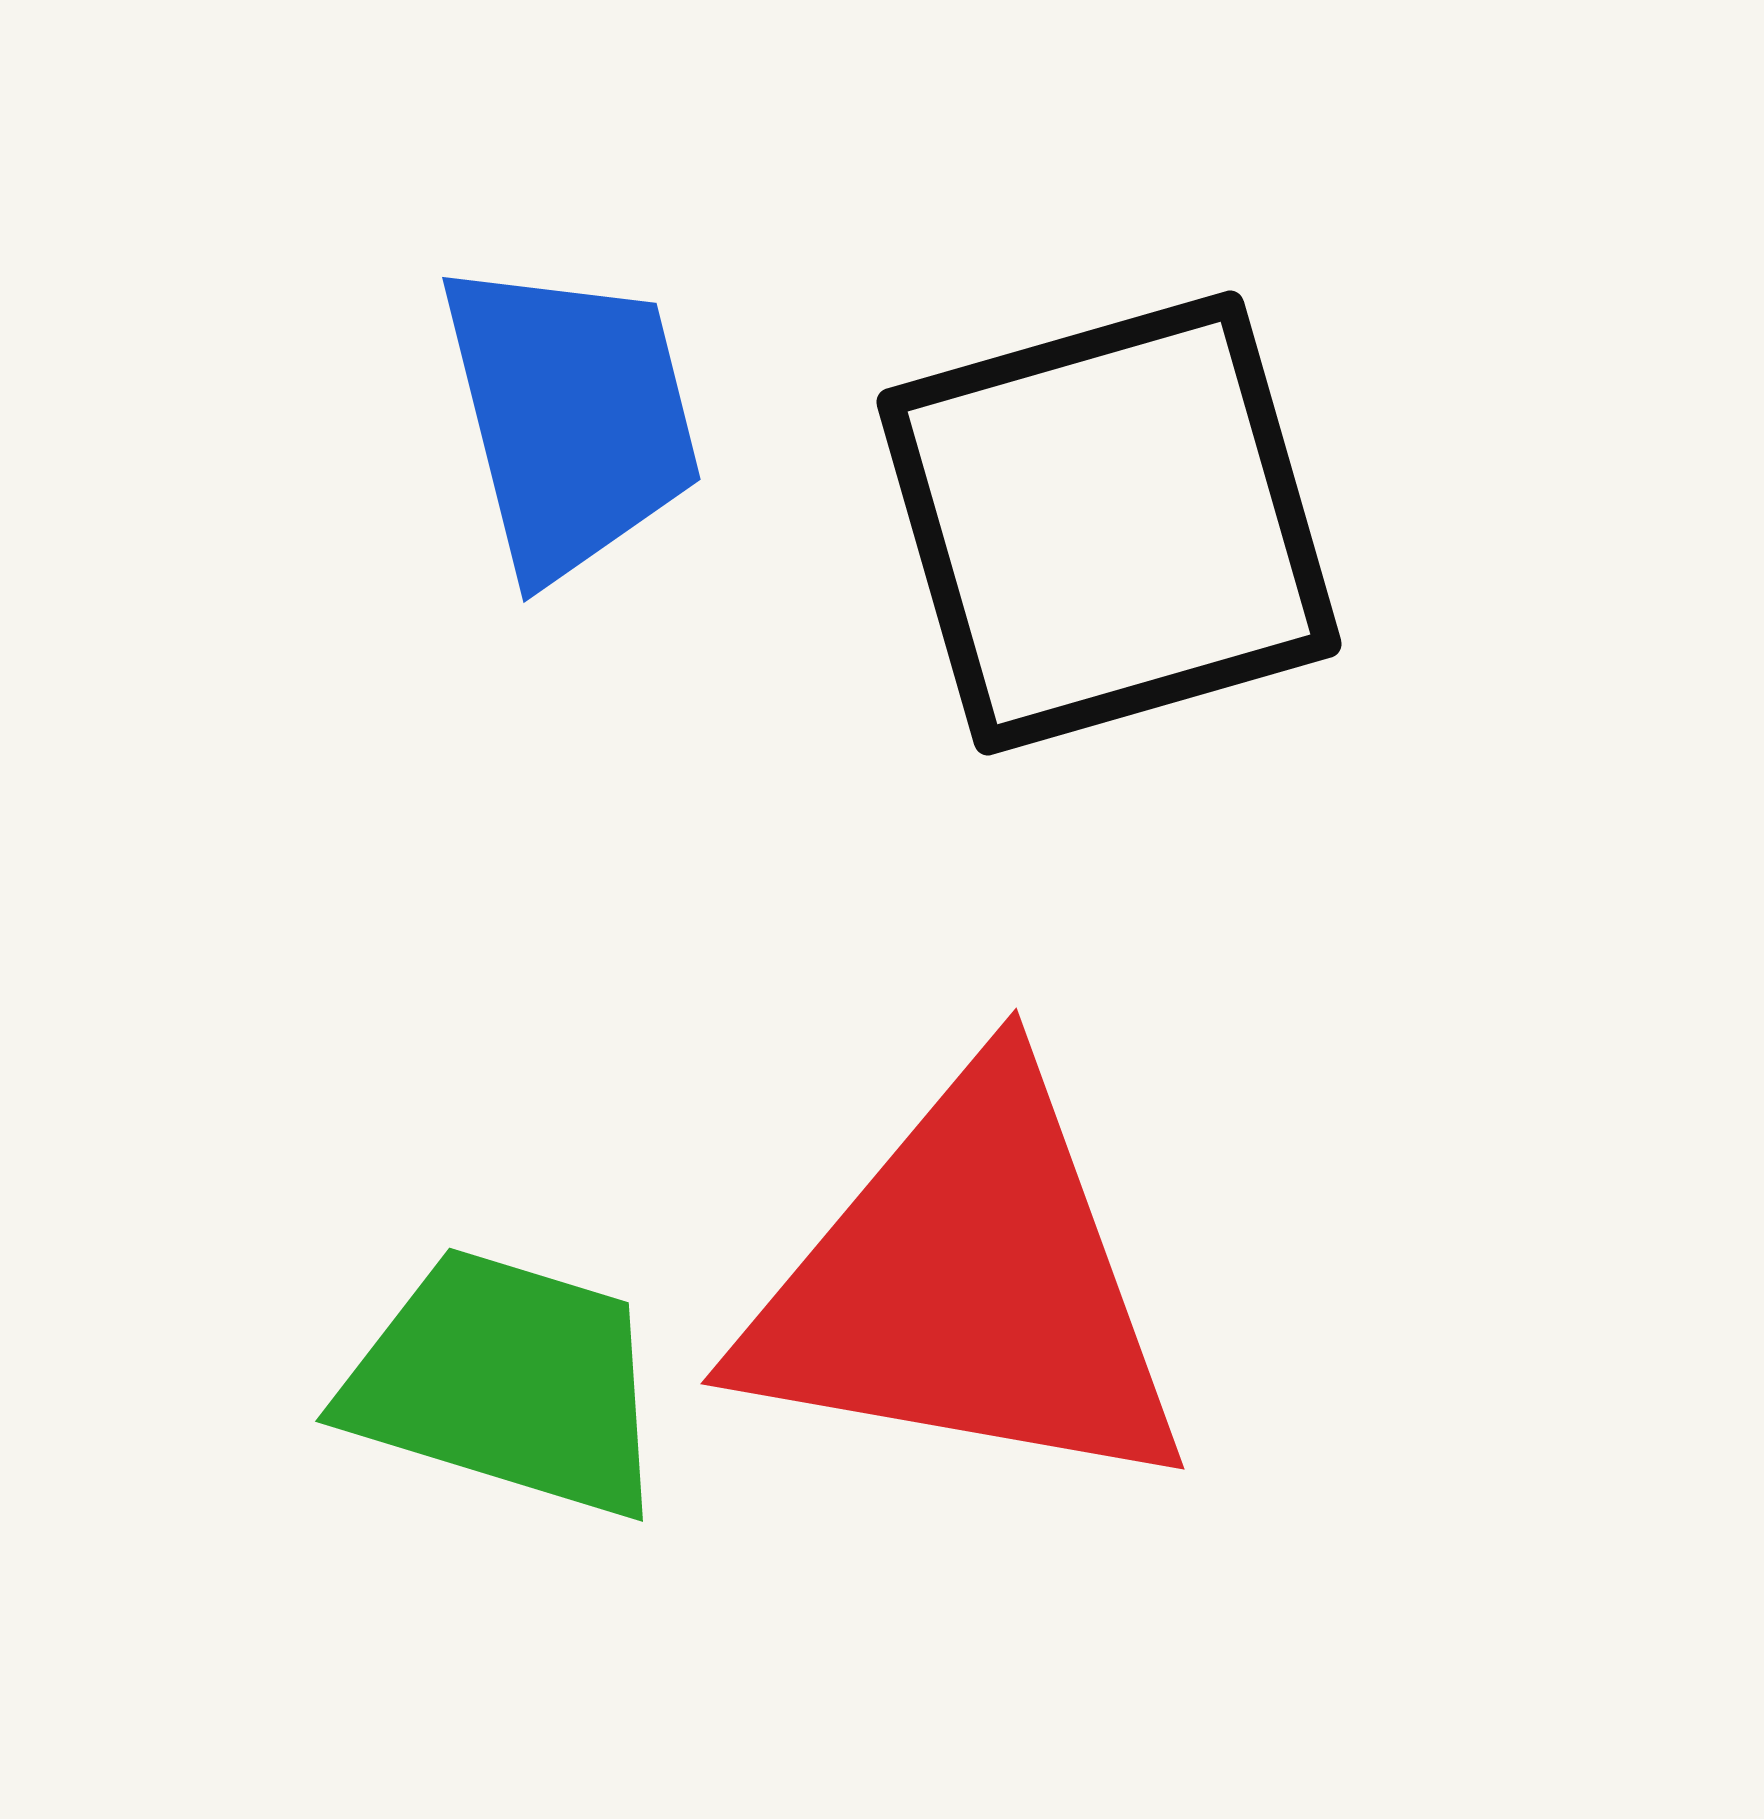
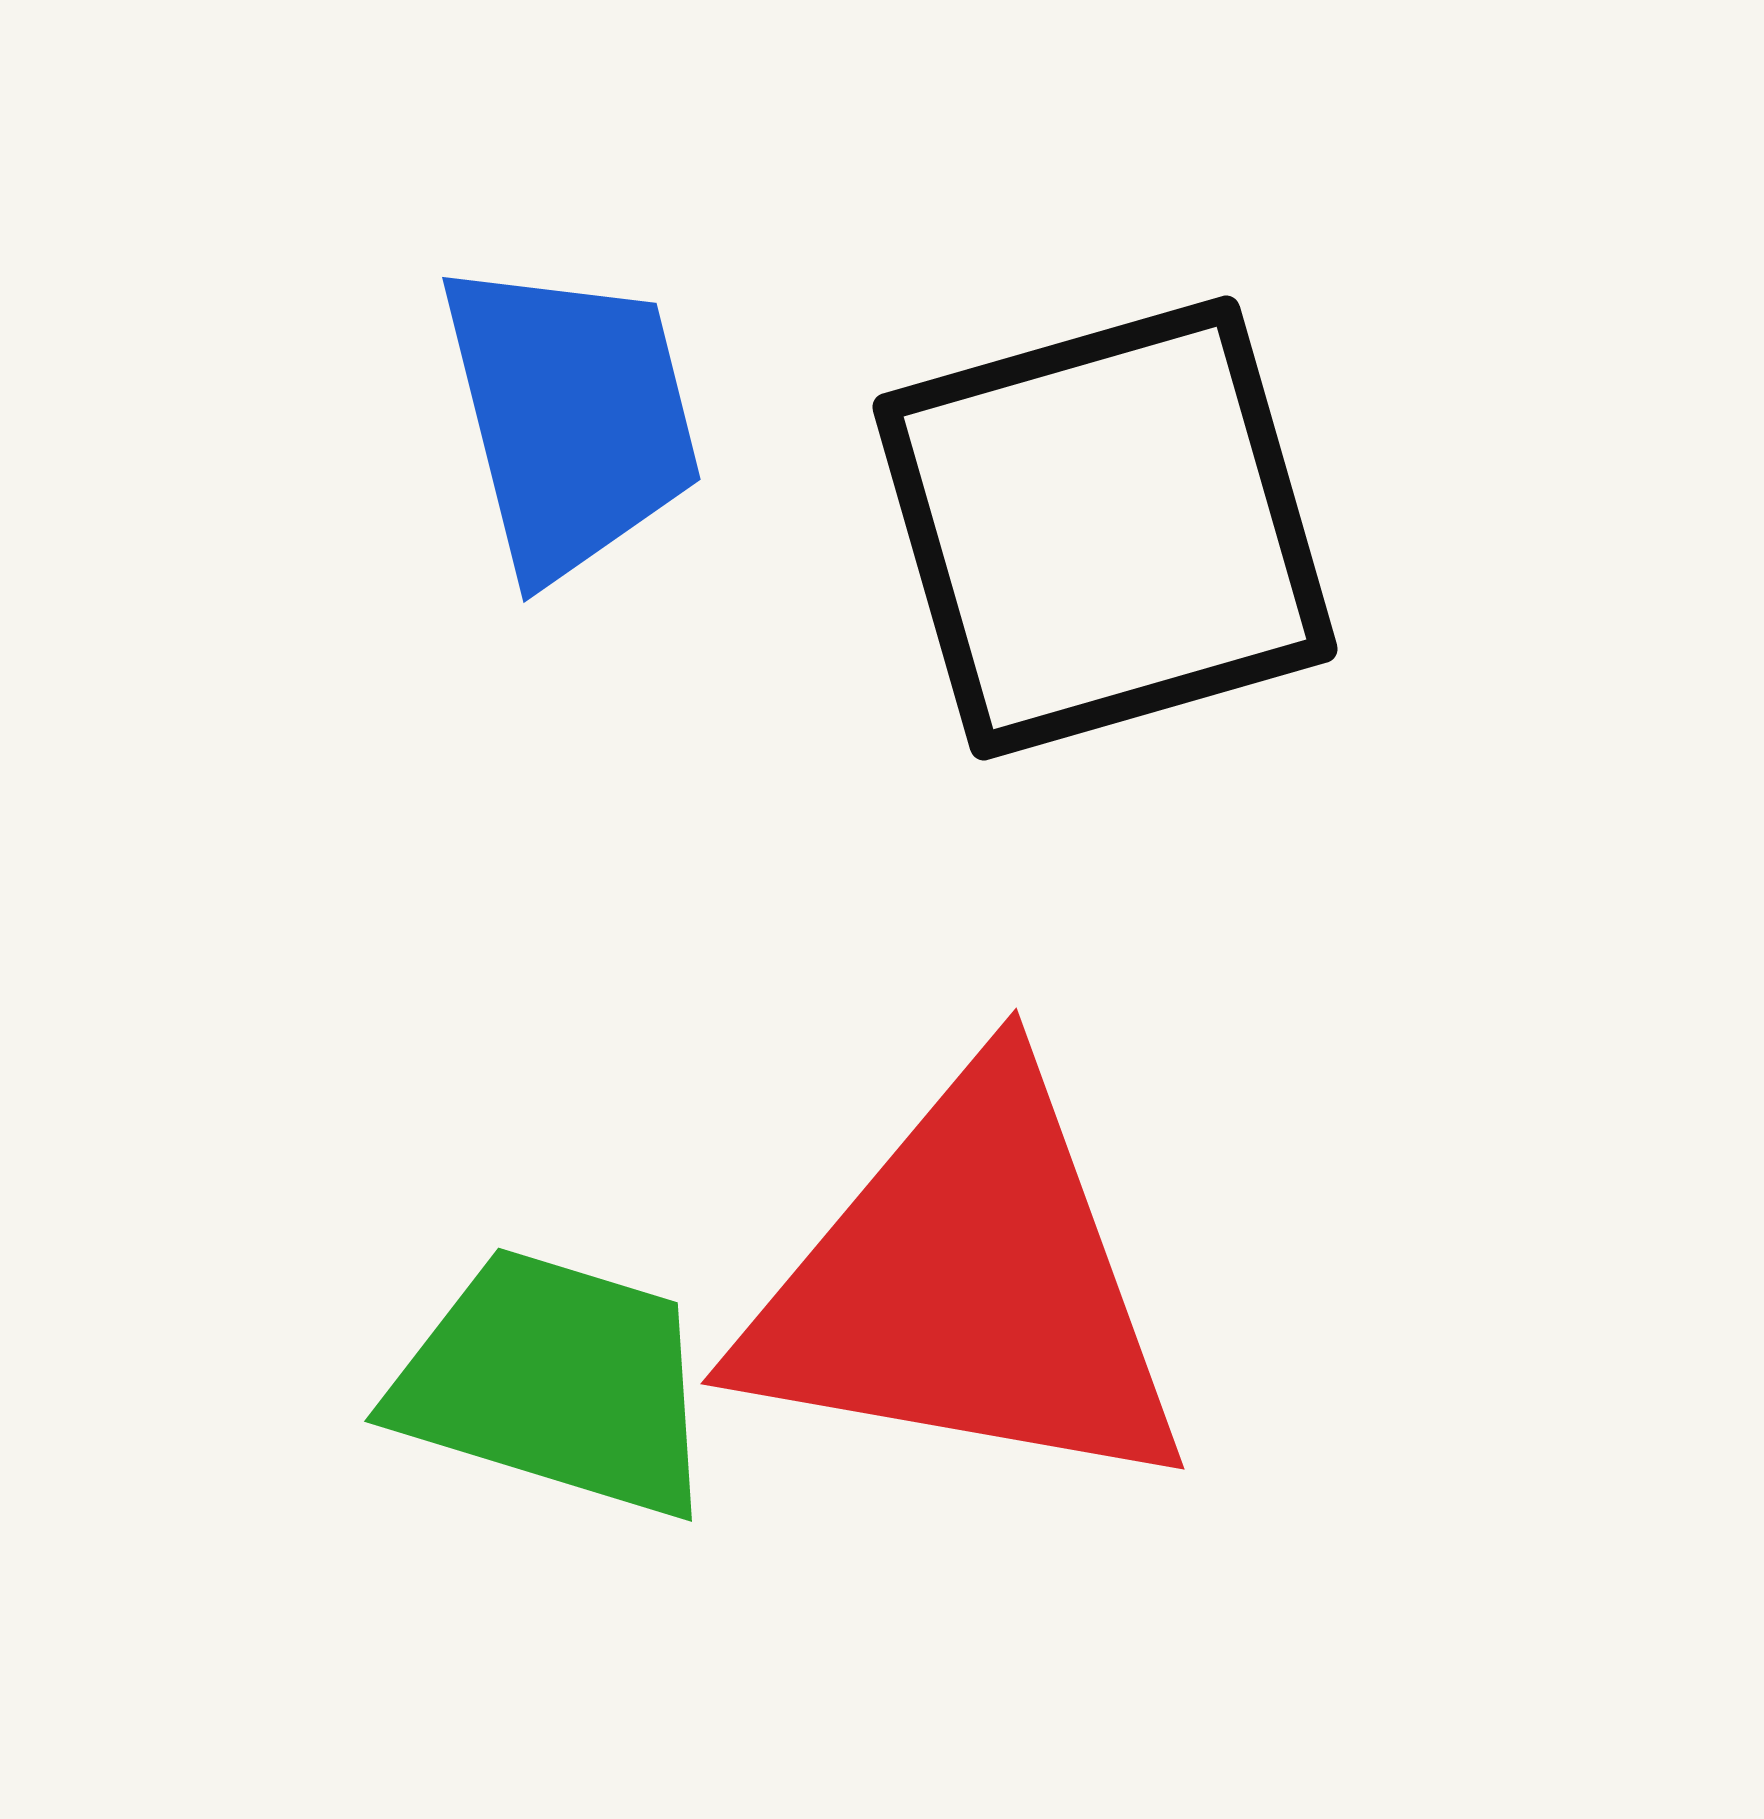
black square: moved 4 px left, 5 px down
green trapezoid: moved 49 px right
